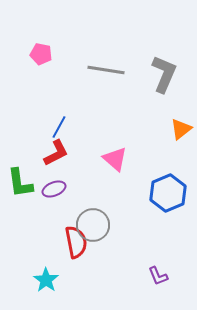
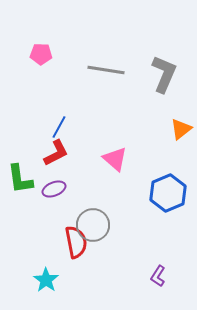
pink pentagon: rotated 10 degrees counterclockwise
green L-shape: moved 4 px up
purple L-shape: rotated 55 degrees clockwise
